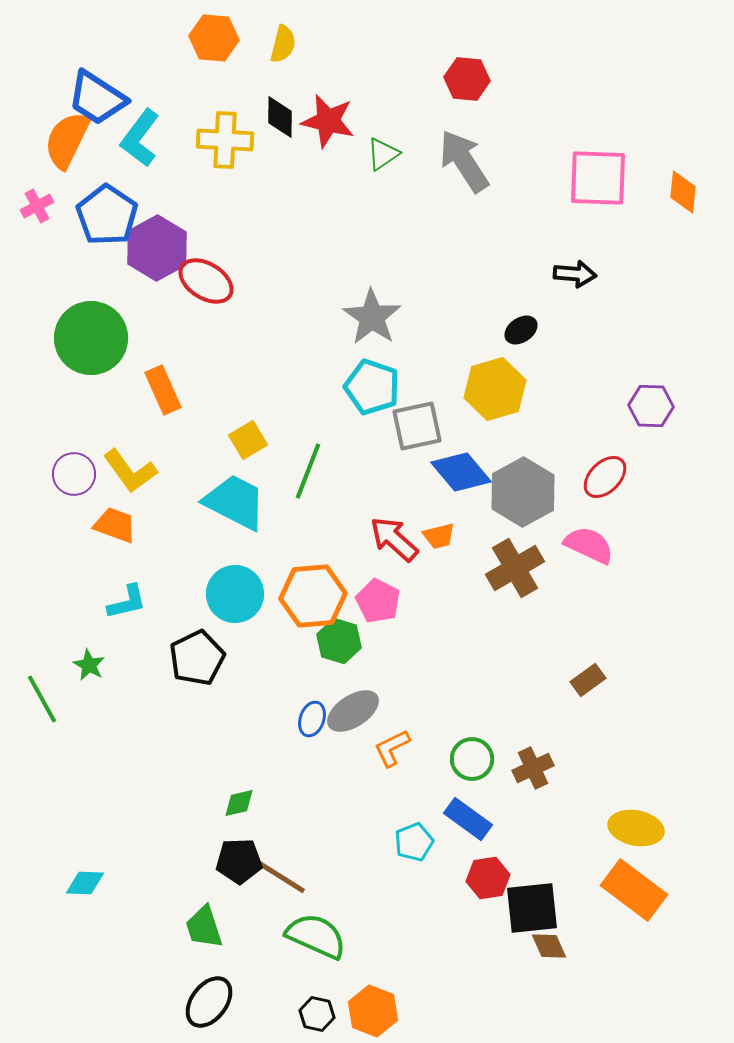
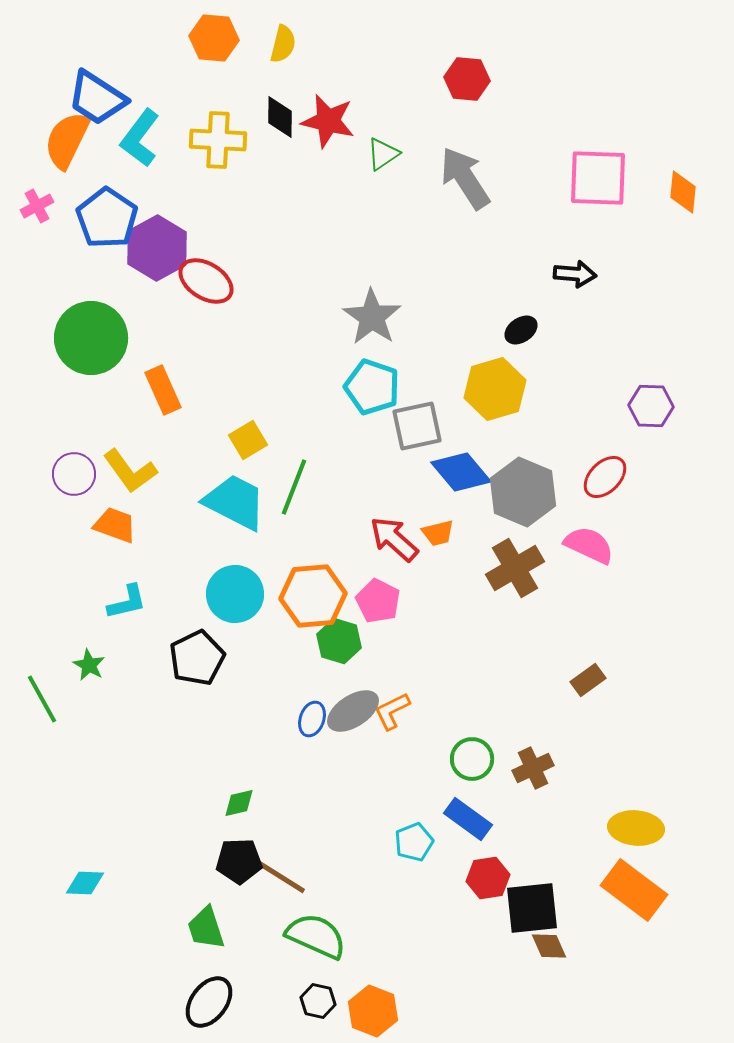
yellow cross at (225, 140): moved 7 px left
gray arrow at (464, 161): moved 1 px right, 17 px down
blue pentagon at (107, 215): moved 3 px down
green line at (308, 471): moved 14 px left, 16 px down
gray hexagon at (523, 492): rotated 8 degrees counterclockwise
orange trapezoid at (439, 536): moved 1 px left, 3 px up
orange L-shape at (392, 748): moved 37 px up
yellow ellipse at (636, 828): rotated 6 degrees counterclockwise
green trapezoid at (204, 927): moved 2 px right, 1 px down
black hexagon at (317, 1014): moved 1 px right, 13 px up
